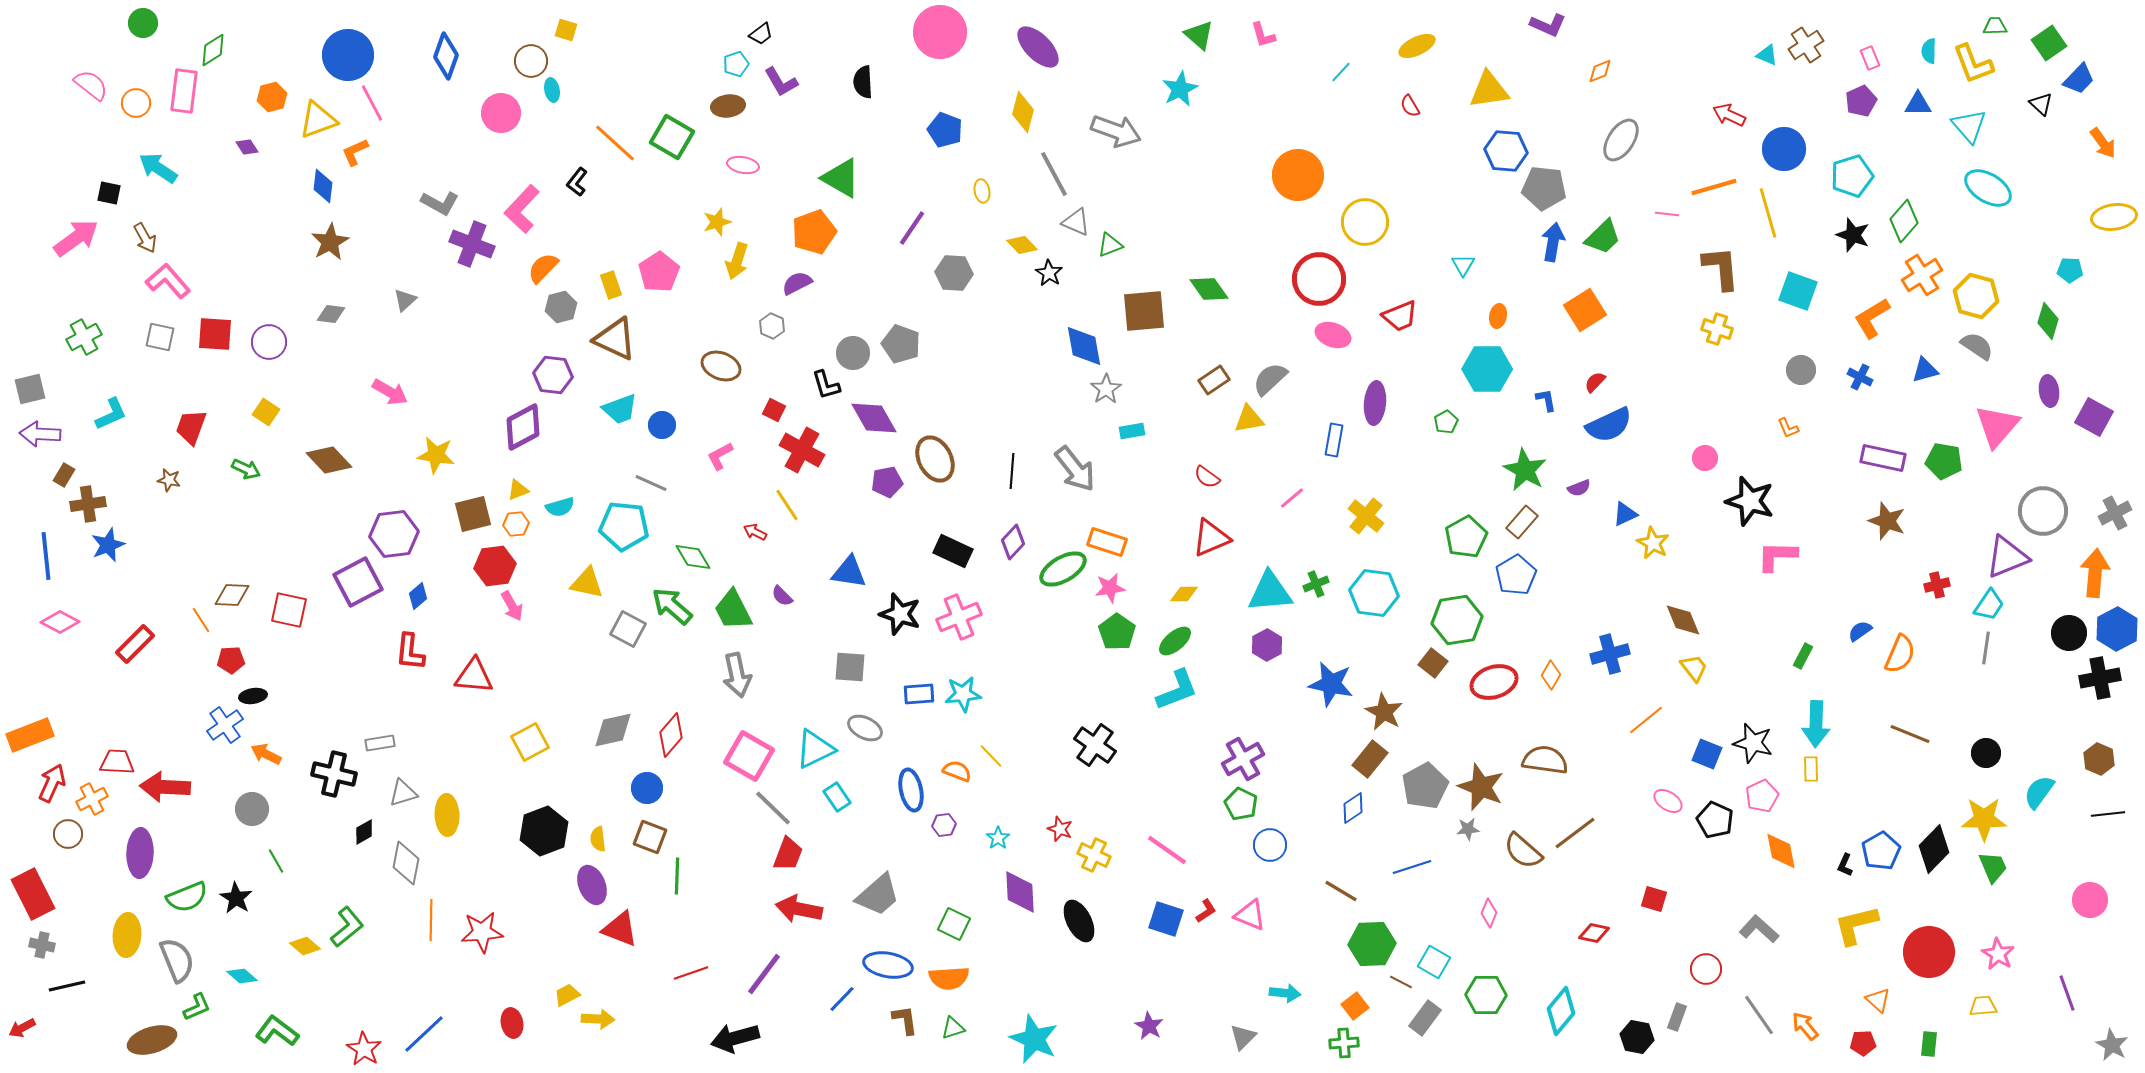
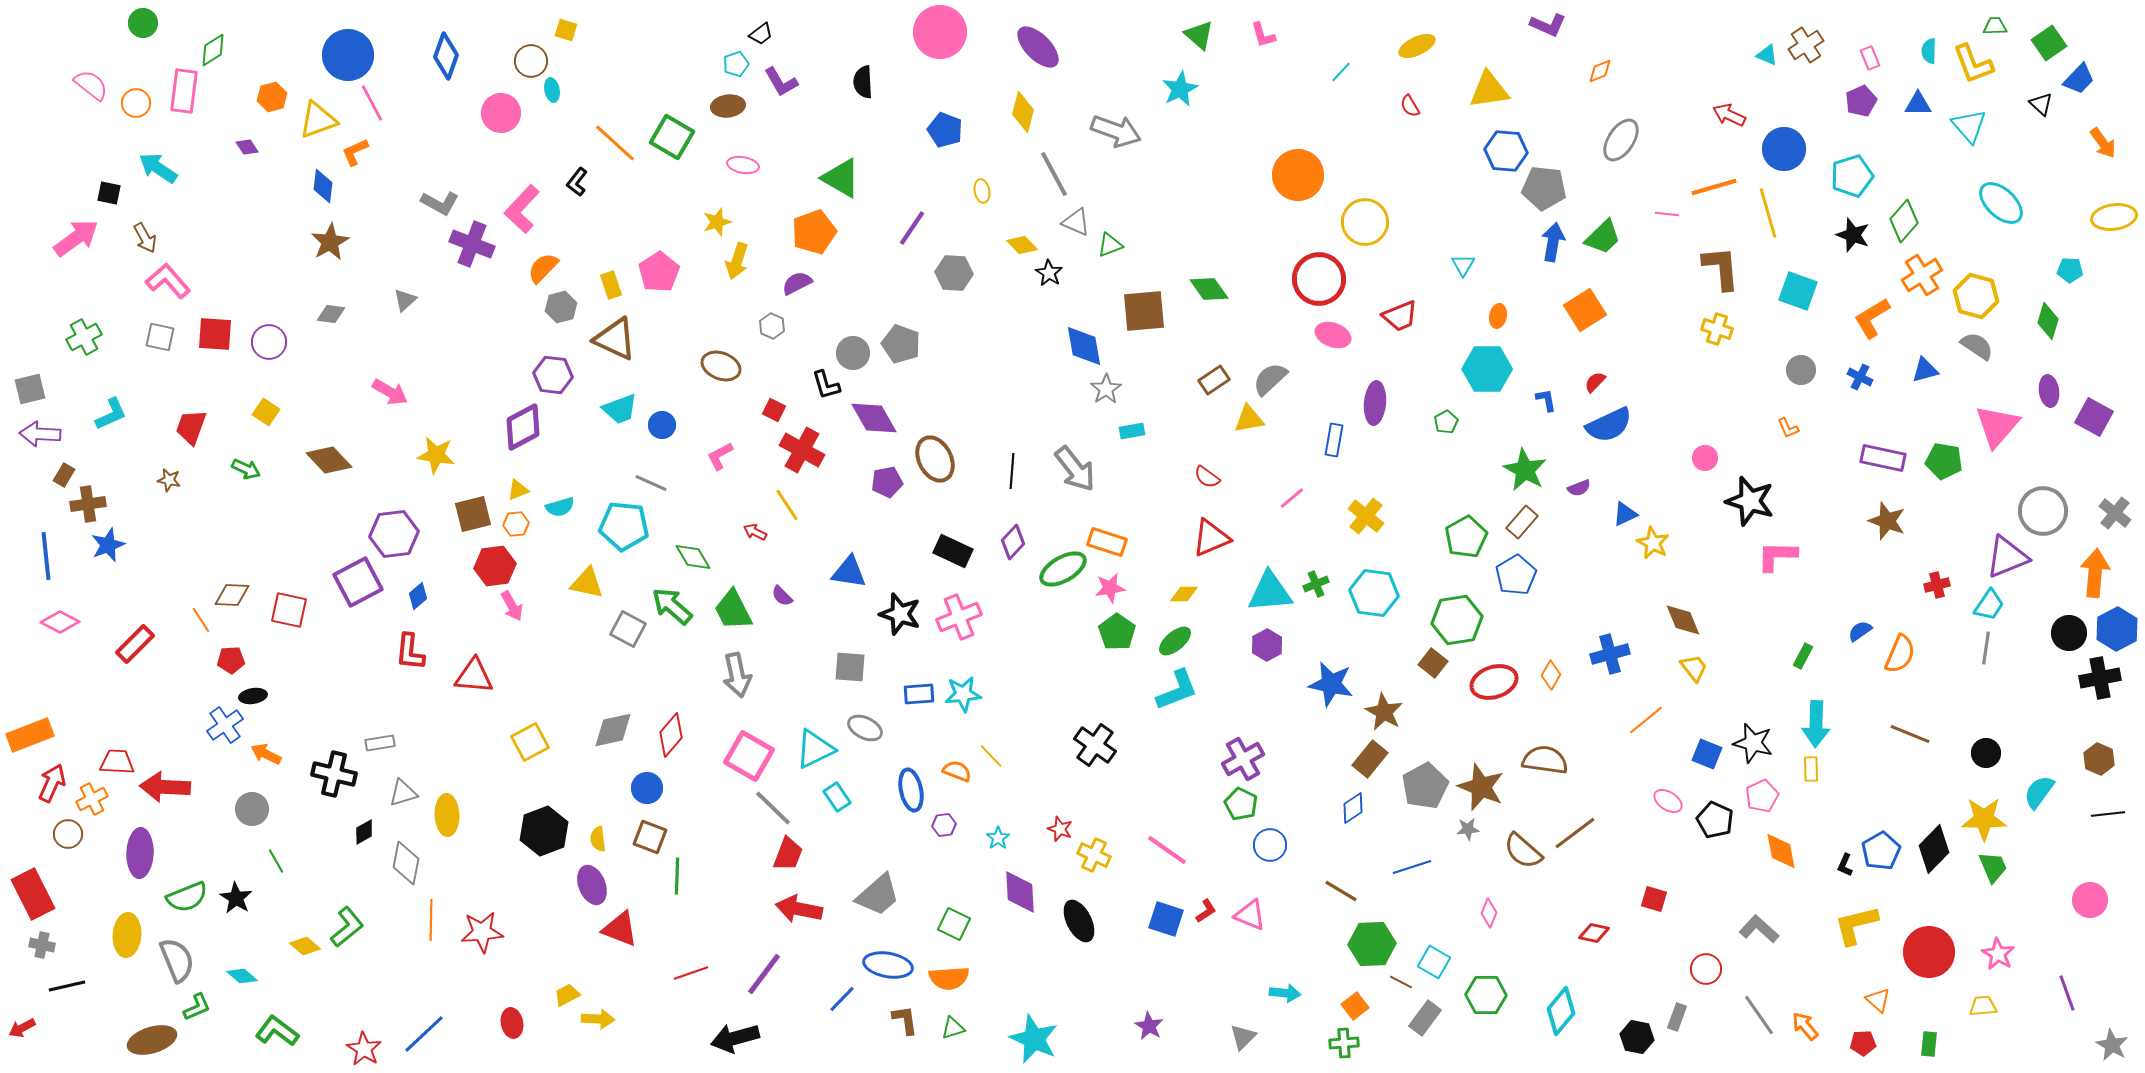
cyan ellipse at (1988, 188): moved 13 px right, 15 px down; rotated 12 degrees clockwise
gray cross at (2115, 513): rotated 24 degrees counterclockwise
